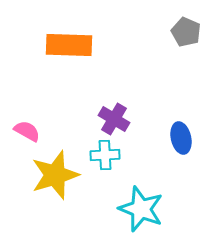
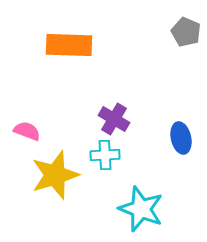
pink semicircle: rotated 8 degrees counterclockwise
